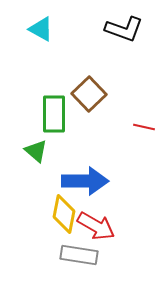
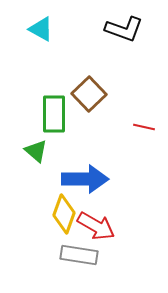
blue arrow: moved 2 px up
yellow diamond: rotated 9 degrees clockwise
